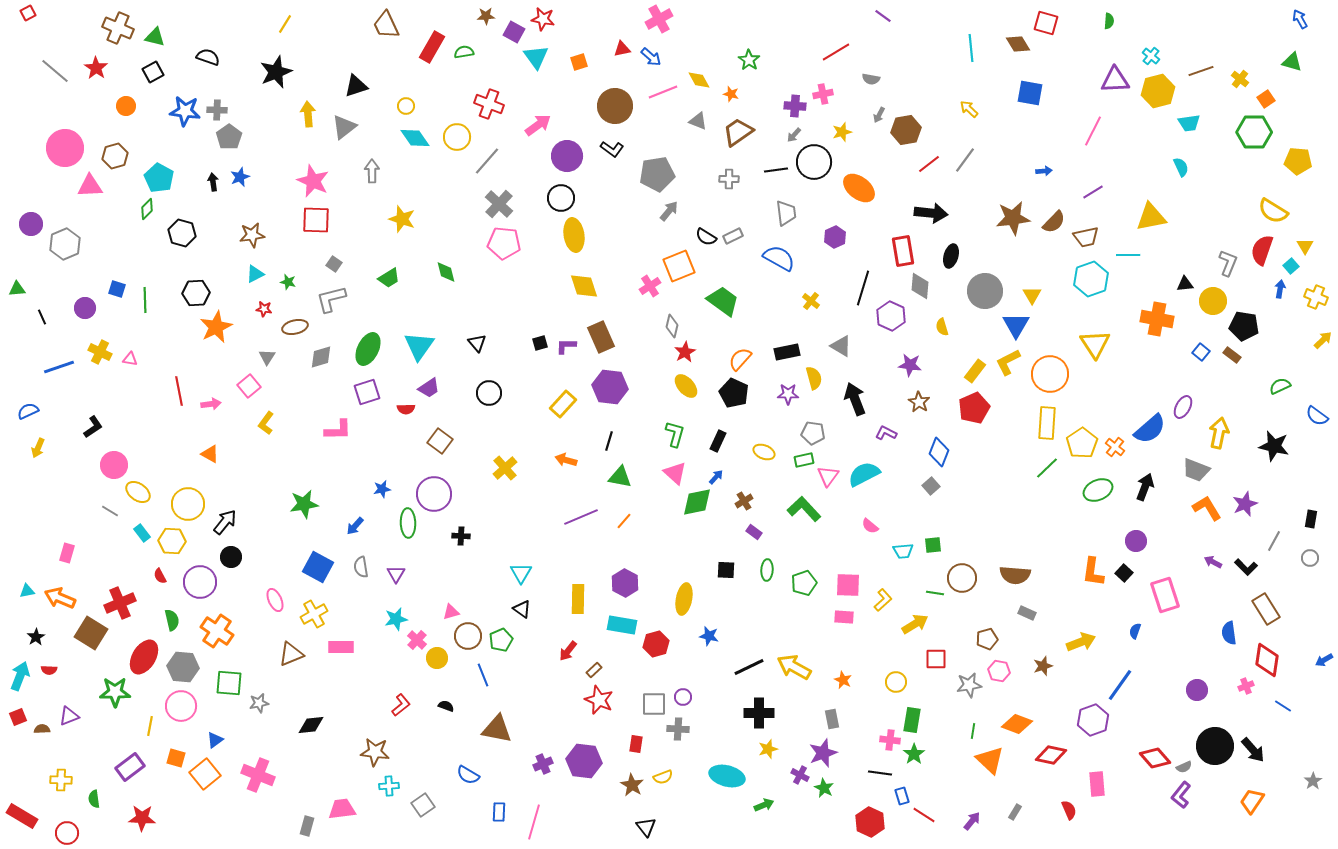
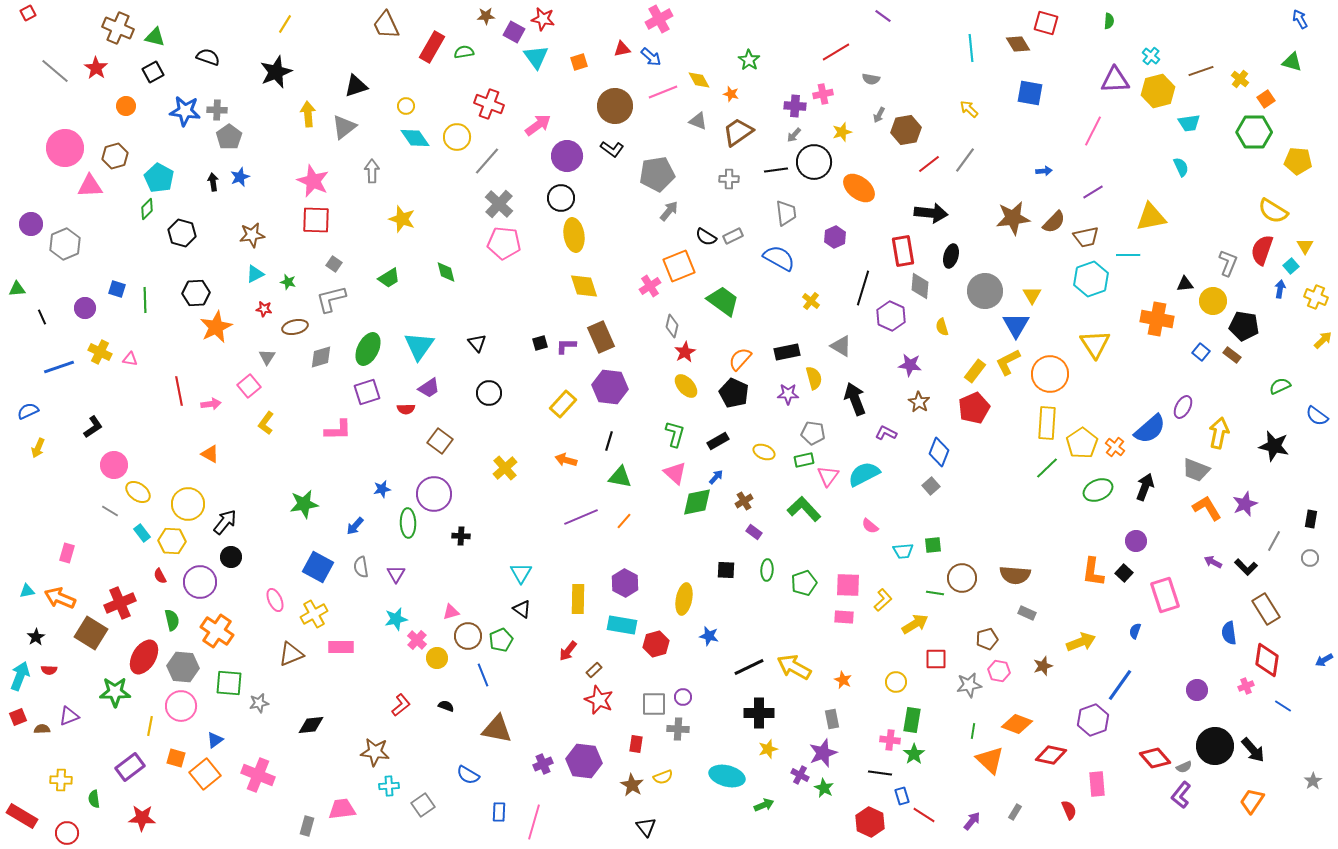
black rectangle at (718, 441): rotated 35 degrees clockwise
